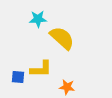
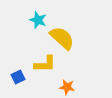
cyan star: moved 1 px down; rotated 24 degrees clockwise
yellow L-shape: moved 4 px right, 5 px up
blue square: rotated 32 degrees counterclockwise
